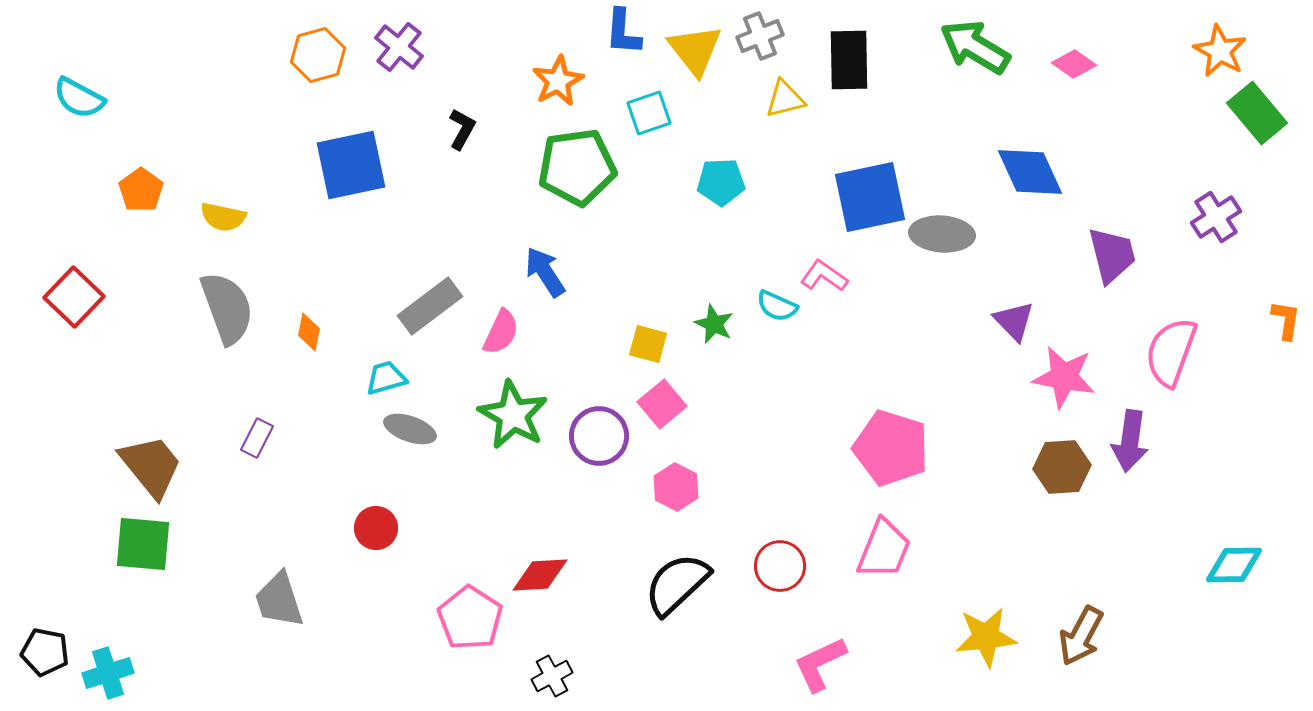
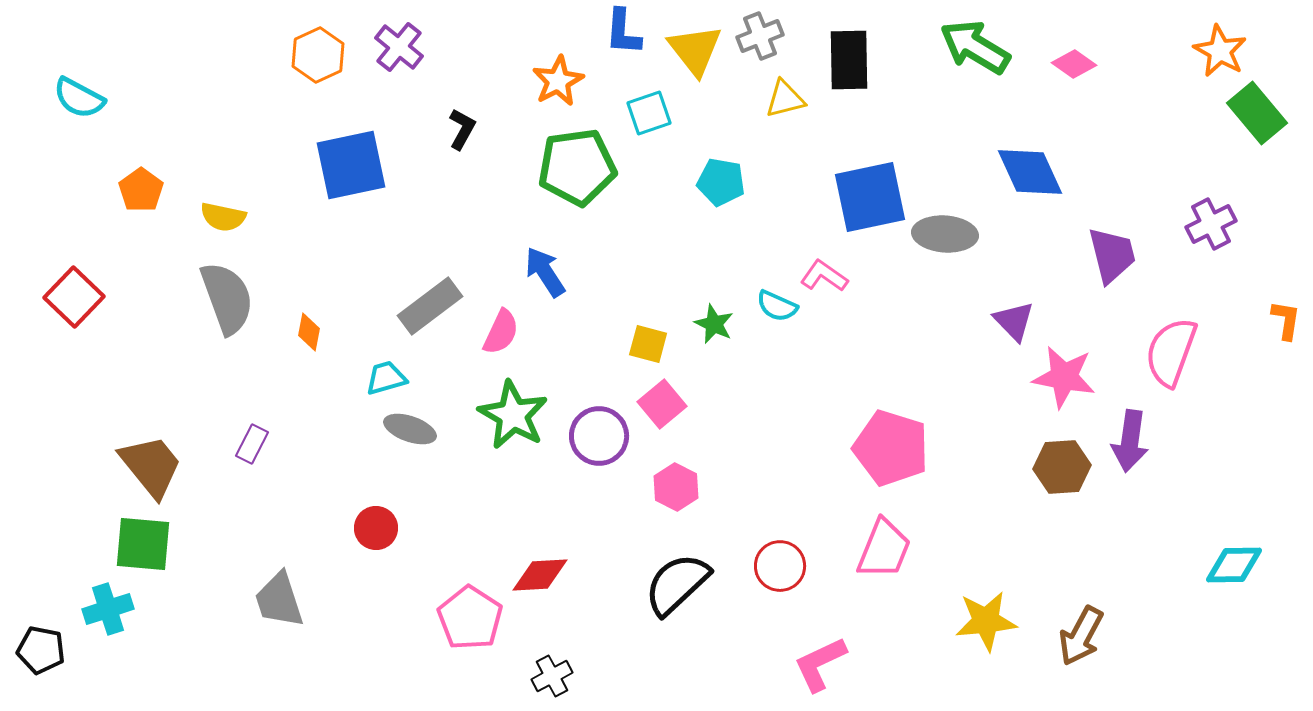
orange hexagon at (318, 55): rotated 10 degrees counterclockwise
cyan pentagon at (721, 182): rotated 12 degrees clockwise
purple cross at (1216, 217): moved 5 px left, 7 px down; rotated 6 degrees clockwise
gray ellipse at (942, 234): moved 3 px right
gray semicircle at (227, 308): moved 10 px up
purple rectangle at (257, 438): moved 5 px left, 6 px down
yellow star at (986, 637): moved 16 px up
black pentagon at (45, 652): moved 4 px left, 2 px up
cyan cross at (108, 673): moved 64 px up
